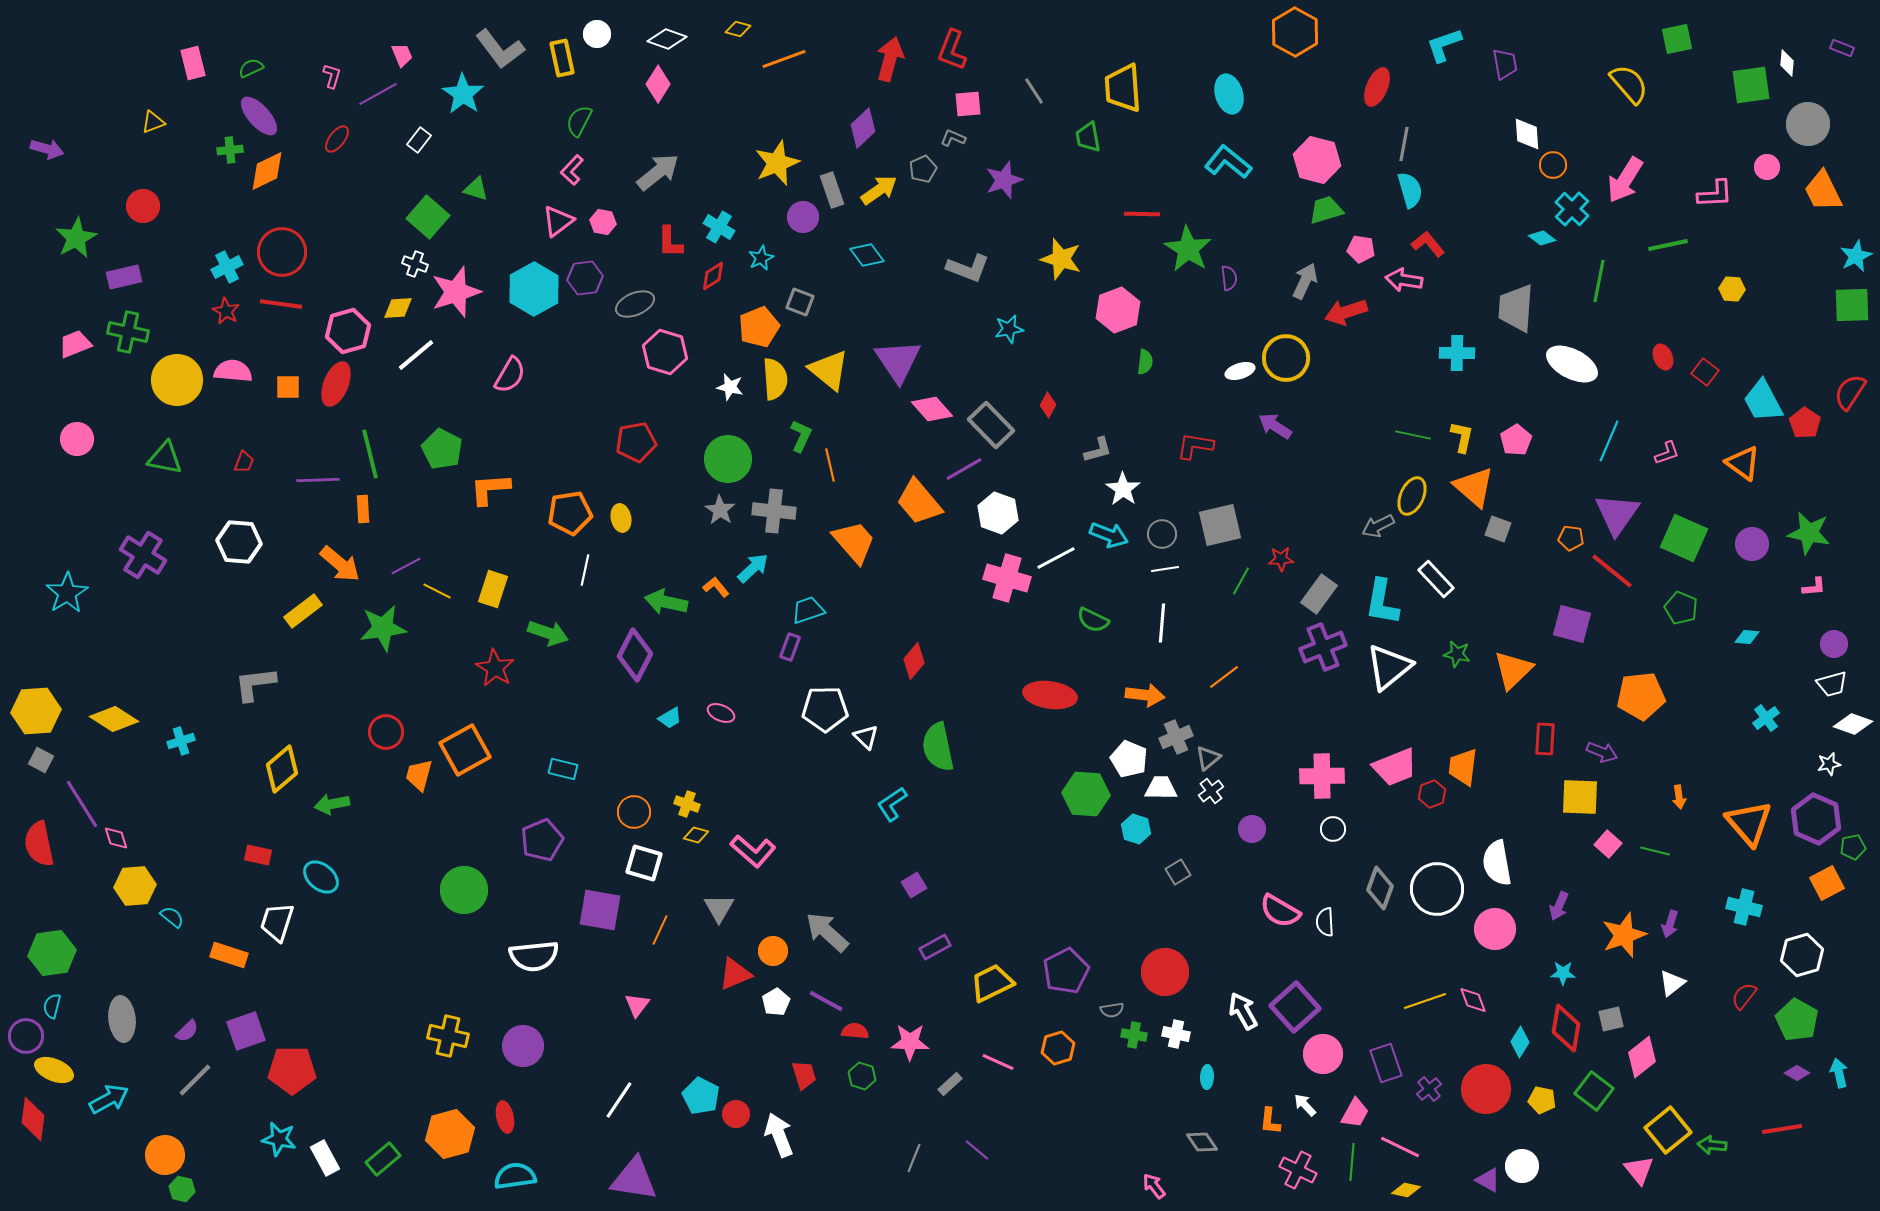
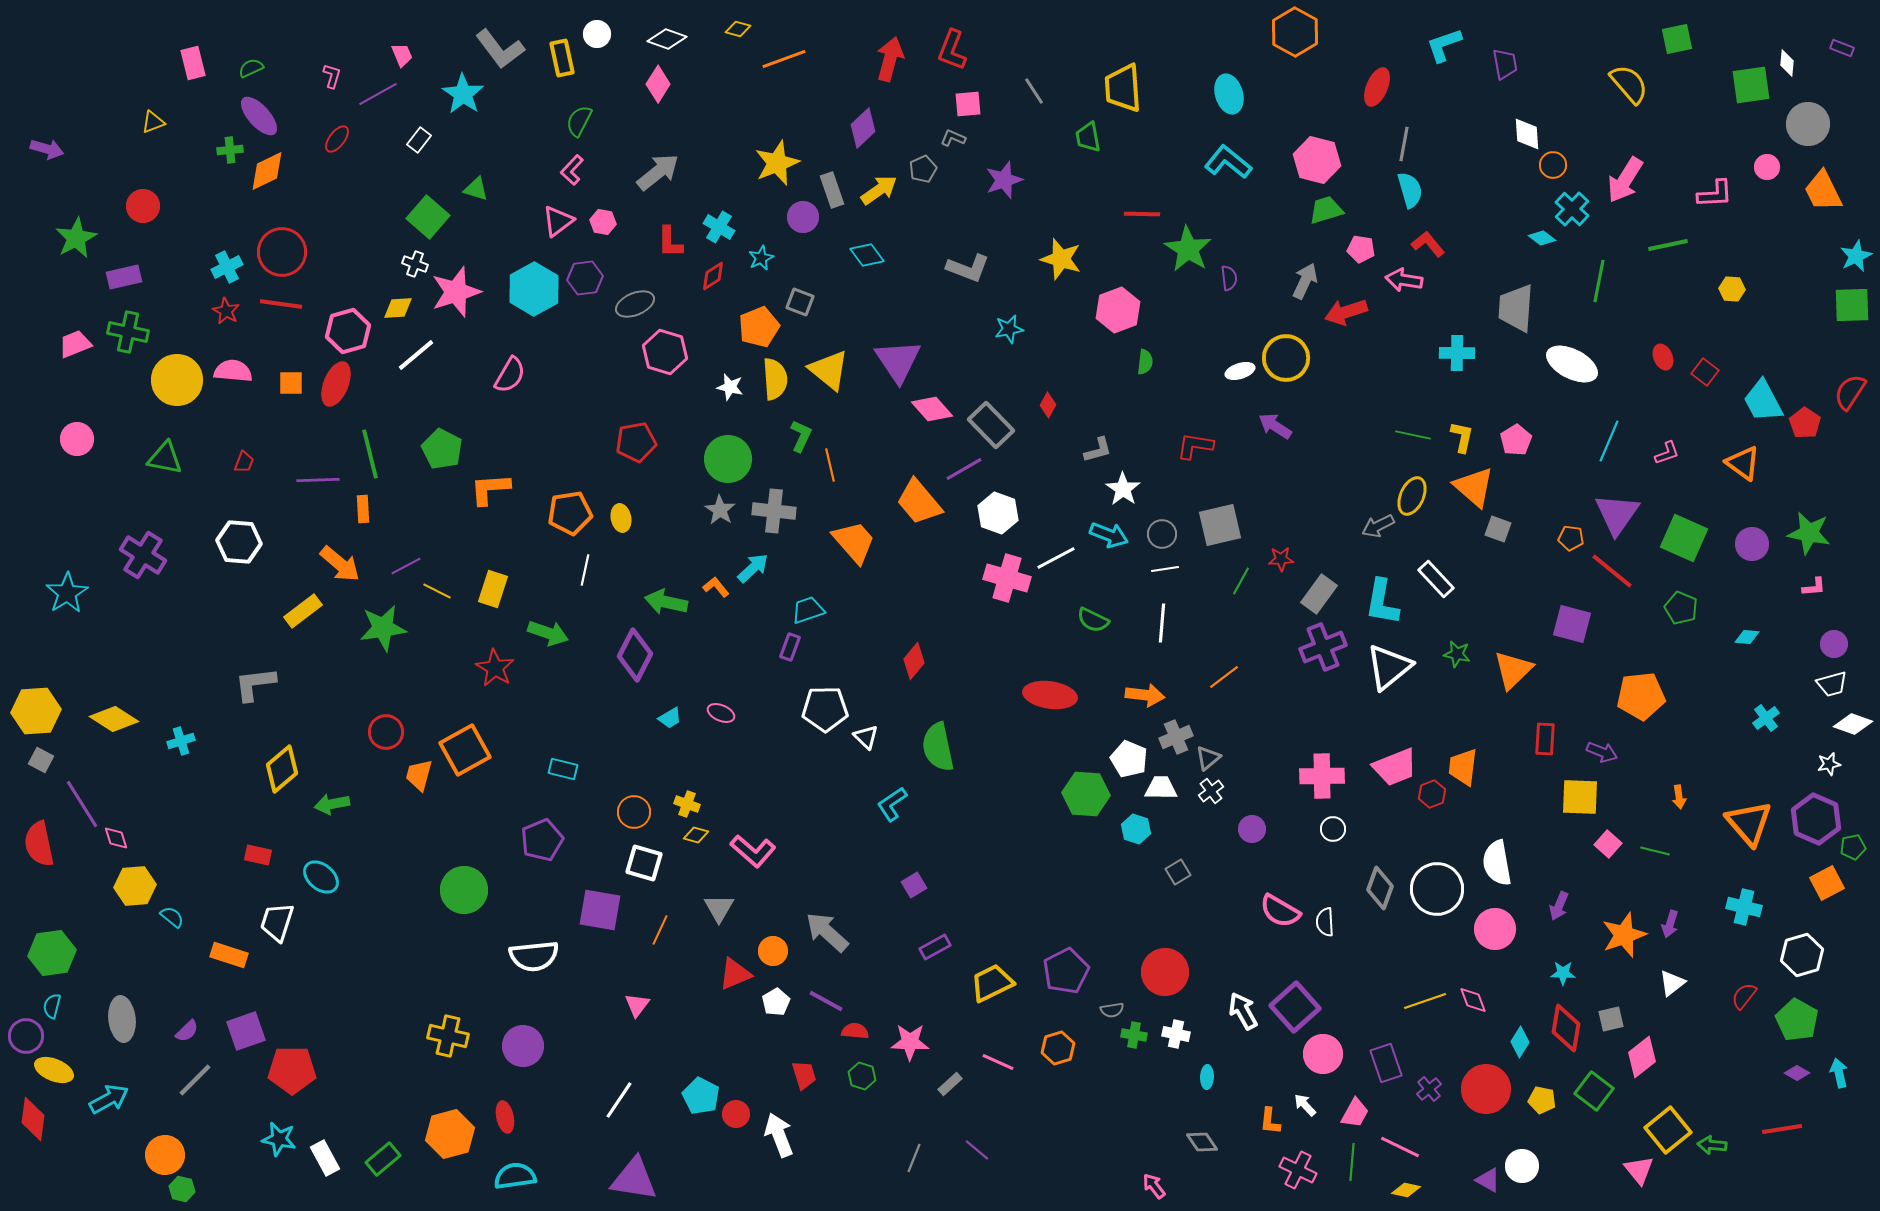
orange square at (288, 387): moved 3 px right, 4 px up
